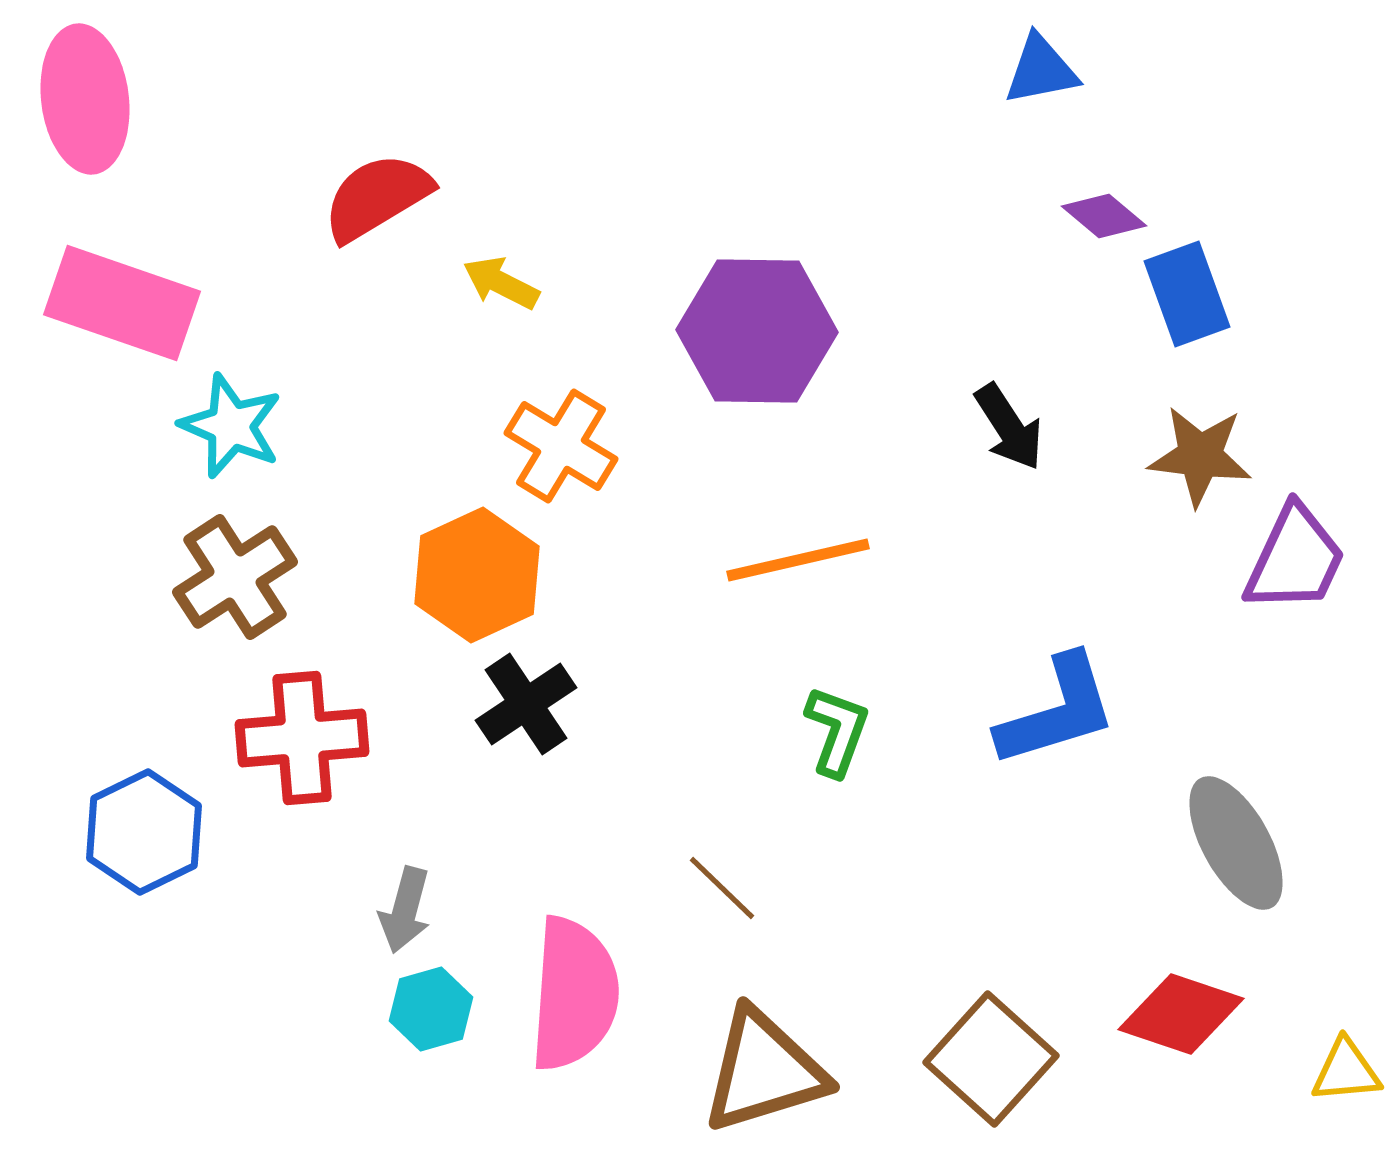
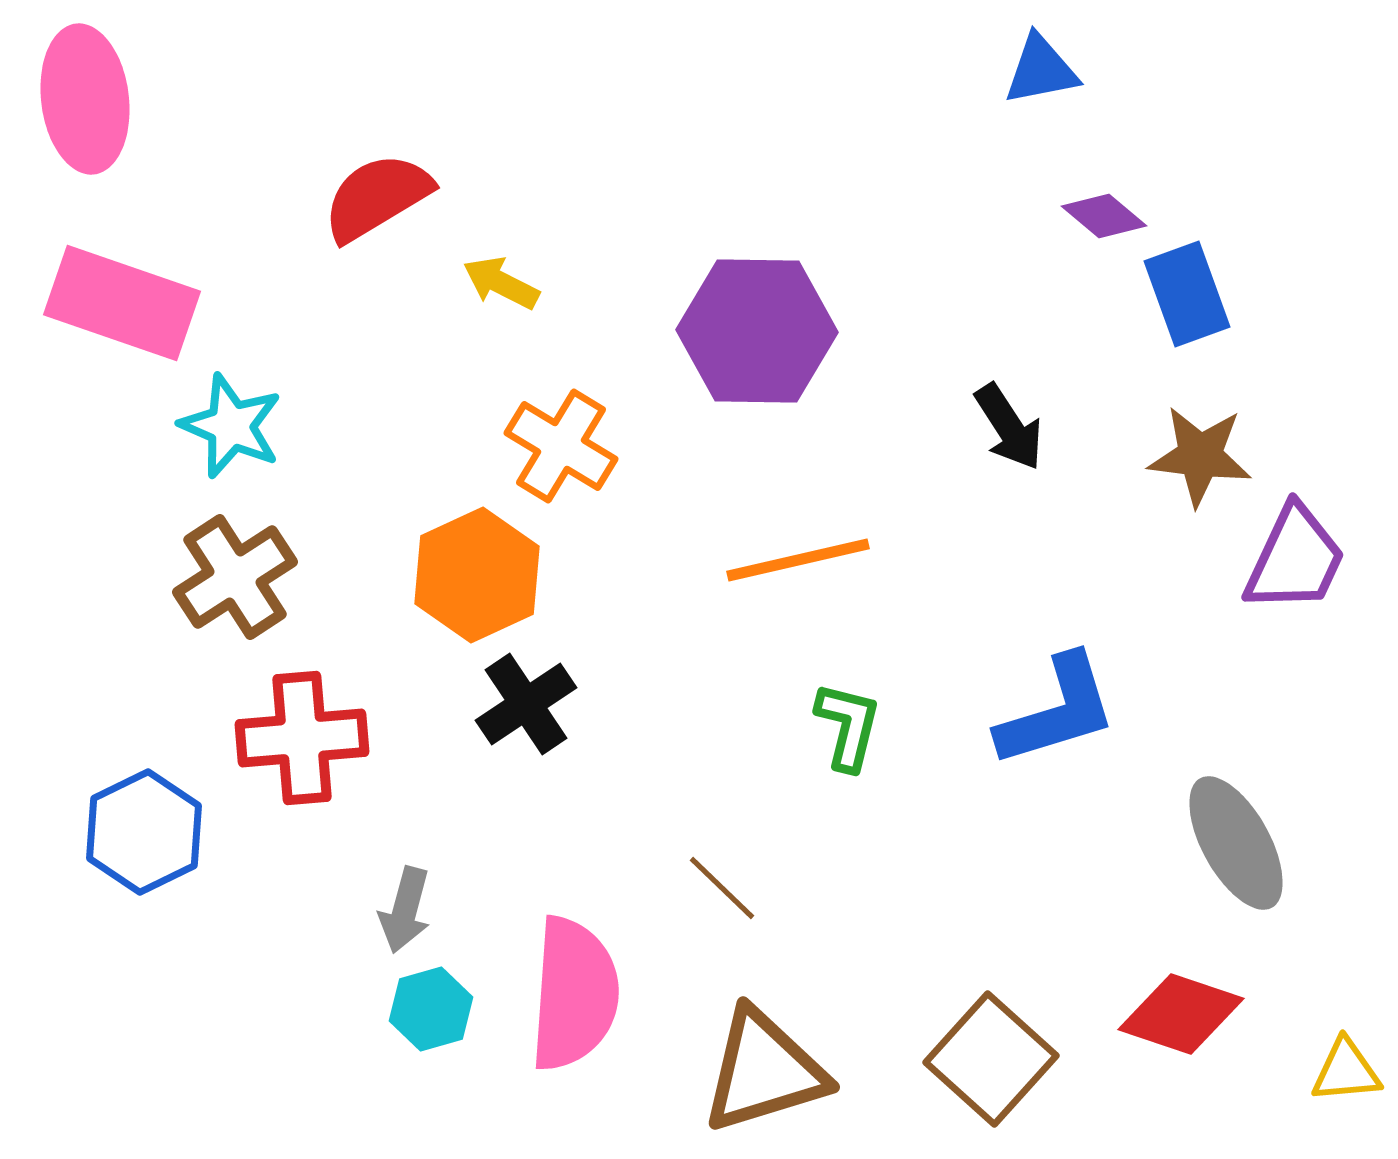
green L-shape: moved 11 px right, 5 px up; rotated 6 degrees counterclockwise
